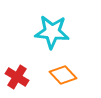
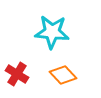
red cross: moved 3 px up
